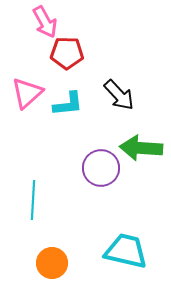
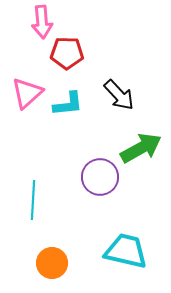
pink arrow: moved 3 px left; rotated 24 degrees clockwise
green arrow: rotated 147 degrees clockwise
purple circle: moved 1 px left, 9 px down
